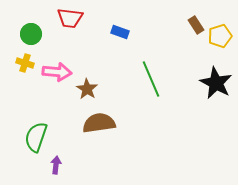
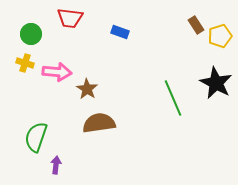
green line: moved 22 px right, 19 px down
